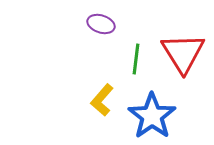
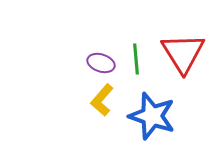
purple ellipse: moved 39 px down
green line: rotated 12 degrees counterclockwise
blue star: rotated 18 degrees counterclockwise
